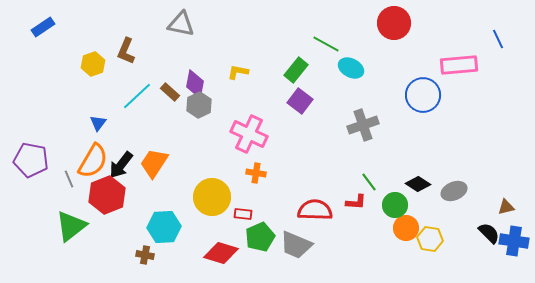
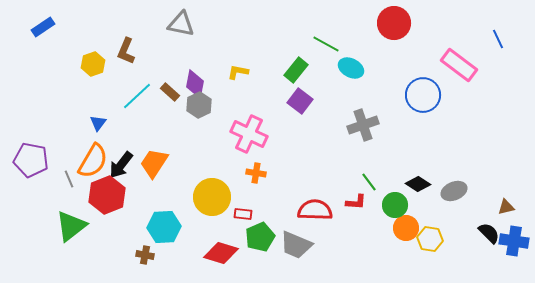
pink rectangle at (459, 65): rotated 42 degrees clockwise
